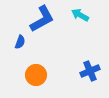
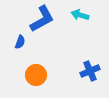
cyan arrow: rotated 12 degrees counterclockwise
